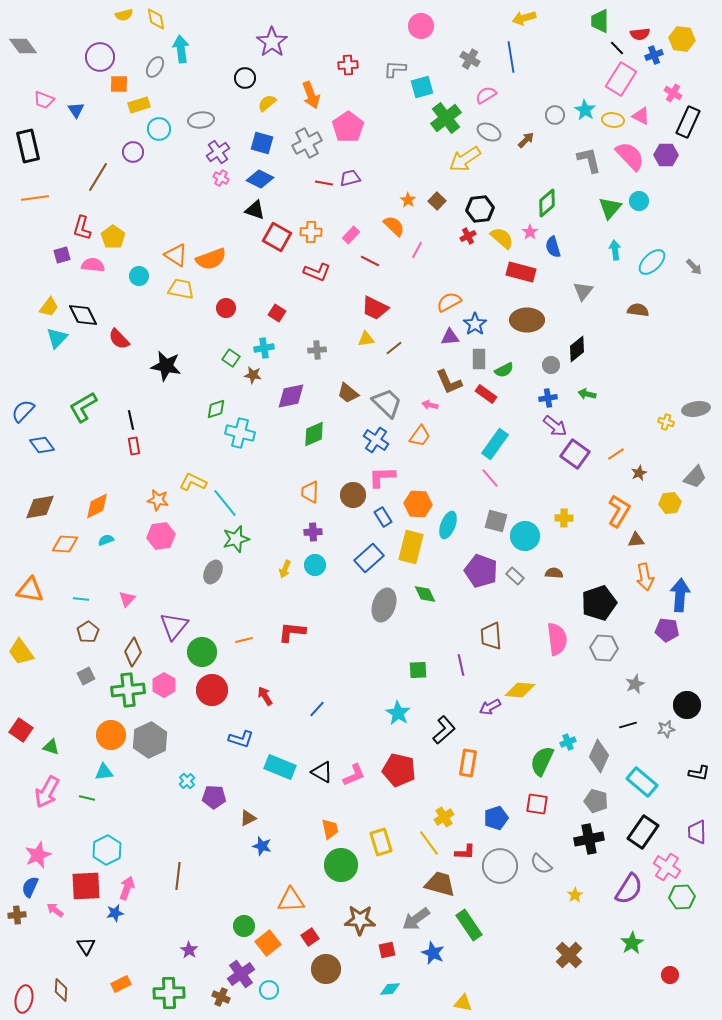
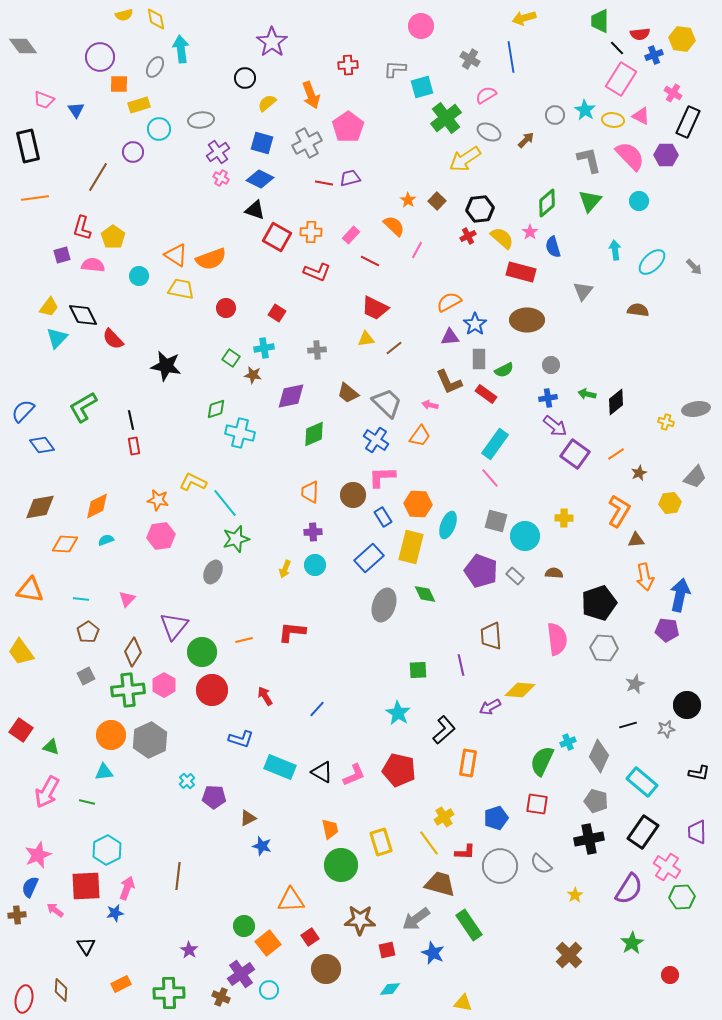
green triangle at (610, 208): moved 20 px left, 7 px up
red semicircle at (119, 339): moved 6 px left
black diamond at (577, 349): moved 39 px right, 53 px down
blue arrow at (680, 595): rotated 8 degrees clockwise
green line at (87, 798): moved 4 px down
